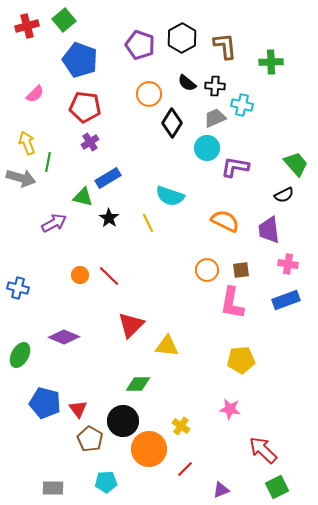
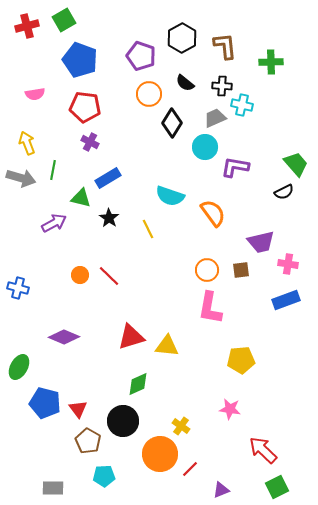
green square at (64, 20): rotated 10 degrees clockwise
purple pentagon at (140, 45): moved 1 px right, 11 px down
black semicircle at (187, 83): moved 2 px left
black cross at (215, 86): moved 7 px right
pink semicircle at (35, 94): rotated 36 degrees clockwise
purple cross at (90, 142): rotated 30 degrees counterclockwise
cyan circle at (207, 148): moved 2 px left, 1 px up
green line at (48, 162): moved 5 px right, 8 px down
black semicircle at (284, 195): moved 3 px up
green triangle at (83, 197): moved 2 px left, 1 px down
orange semicircle at (225, 221): moved 12 px left, 8 px up; rotated 28 degrees clockwise
yellow line at (148, 223): moved 6 px down
purple trapezoid at (269, 230): moved 8 px left, 12 px down; rotated 96 degrees counterclockwise
pink L-shape at (232, 303): moved 22 px left, 5 px down
red triangle at (131, 325): moved 12 px down; rotated 28 degrees clockwise
green ellipse at (20, 355): moved 1 px left, 12 px down
green diamond at (138, 384): rotated 25 degrees counterclockwise
brown pentagon at (90, 439): moved 2 px left, 2 px down
orange circle at (149, 449): moved 11 px right, 5 px down
red line at (185, 469): moved 5 px right
cyan pentagon at (106, 482): moved 2 px left, 6 px up
